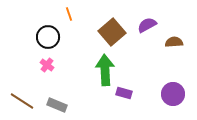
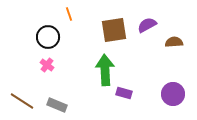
brown square: moved 2 px right, 2 px up; rotated 32 degrees clockwise
